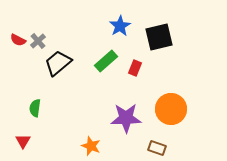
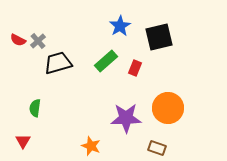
black trapezoid: rotated 24 degrees clockwise
orange circle: moved 3 px left, 1 px up
